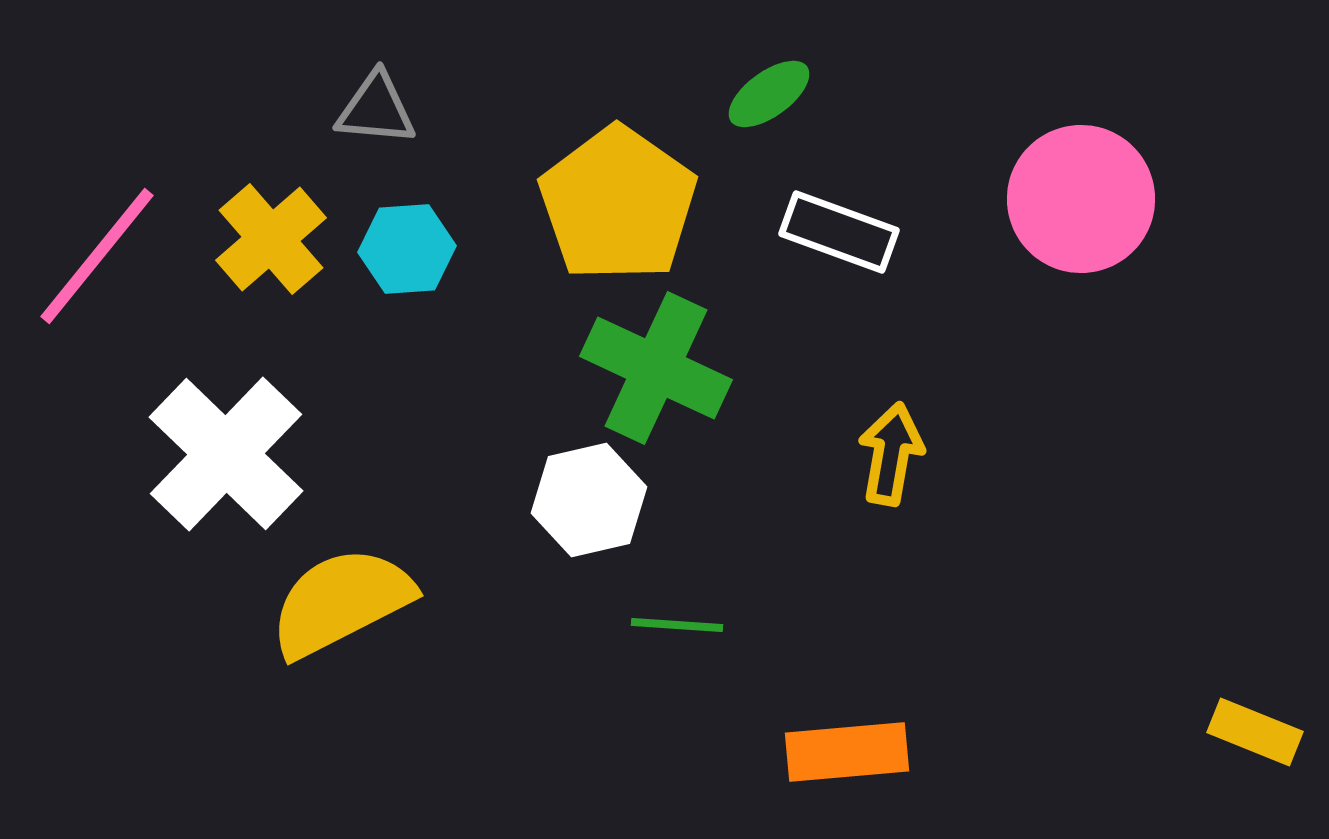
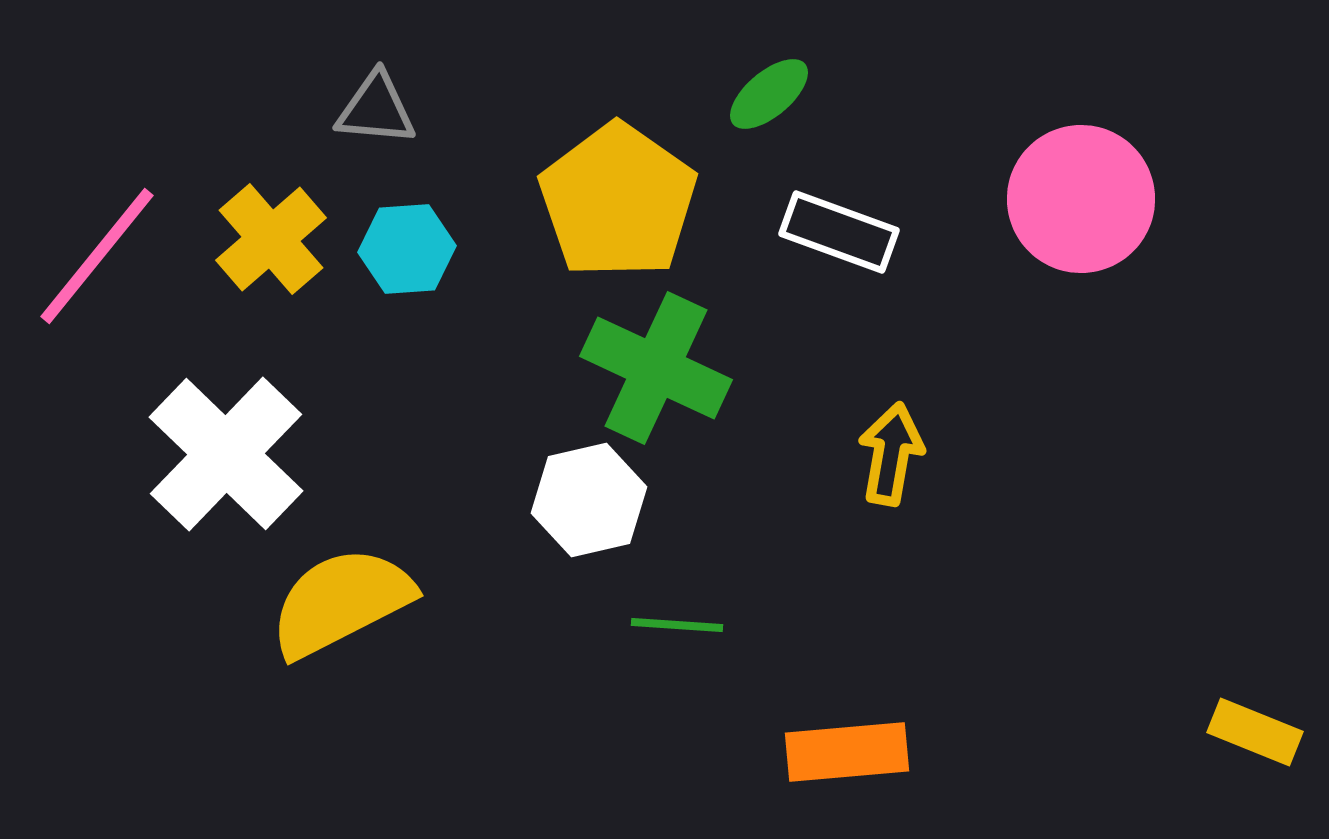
green ellipse: rotated 4 degrees counterclockwise
yellow pentagon: moved 3 px up
